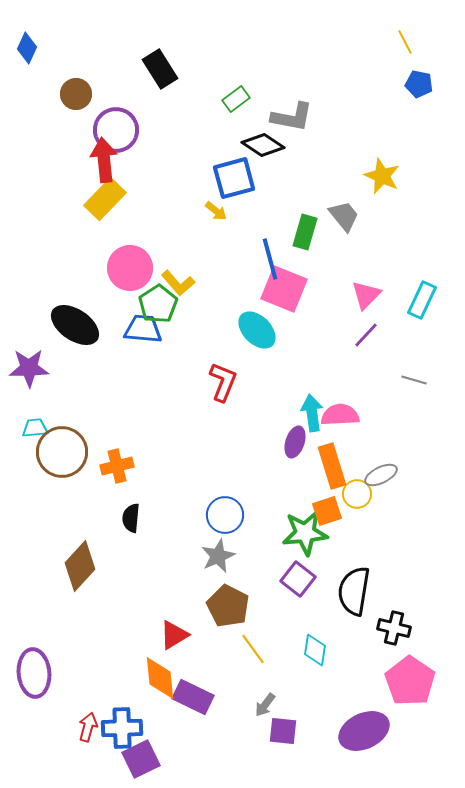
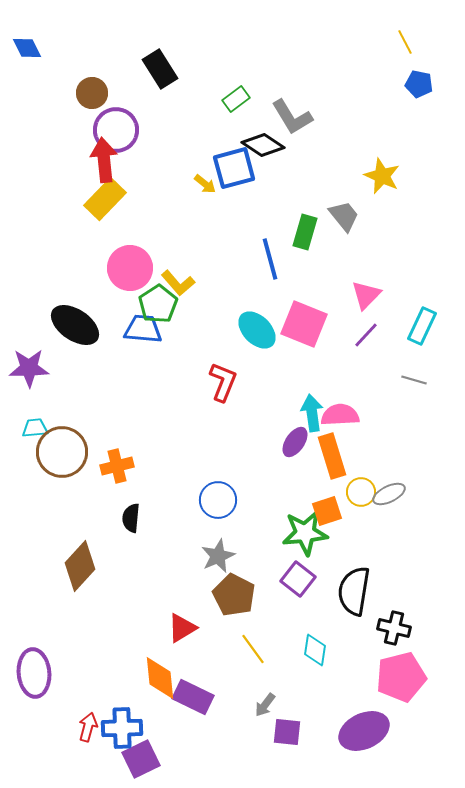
blue diamond at (27, 48): rotated 52 degrees counterclockwise
brown circle at (76, 94): moved 16 px right, 1 px up
gray L-shape at (292, 117): rotated 48 degrees clockwise
blue square at (234, 178): moved 10 px up
yellow arrow at (216, 211): moved 11 px left, 27 px up
pink square at (284, 289): moved 20 px right, 35 px down
cyan rectangle at (422, 300): moved 26 px down
purple ellipse at (295, 442): rotated 16 degrees clockwise
orange rectangle at (332, 466): moved 10 px up
gray ellipse at (381, 475): moved 8 px right, 19 px down
yellow circle at (357, 494): moved 4 px right, 2 px up
blue circle at (225, 515): moved 7 px left, 15 px up
brown pentagon at (228, 606): moved 6 px right, 11 px up
red triangle at (174, 635): moved 8 px right, 7 px up
pink pentagon at (410, 681): moved 9 px left, 4 px up; rotated 24 degrees clockwise
purple square at (283, 731): moved 4 px right, 1 px down
